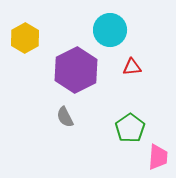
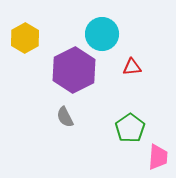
cyan circle: moved 8 px left, 4 px down
purple hexagon: moved 2 px left
